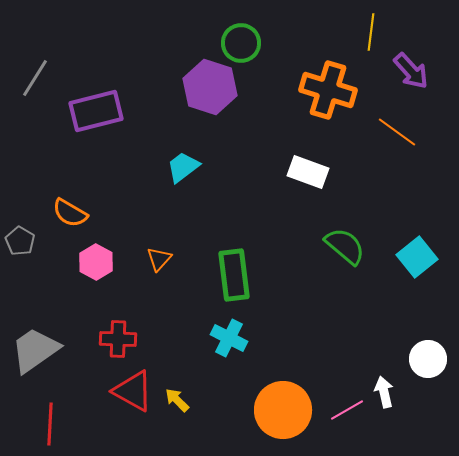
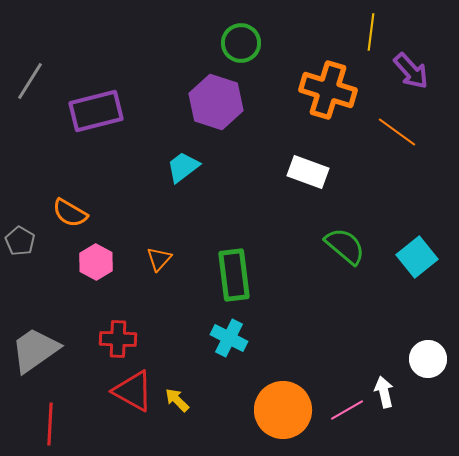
gray line: moved 5 px left, 3 px down
purple hexagon: moved 6 px right, 15 px down
